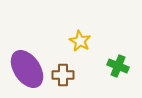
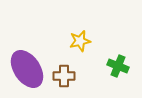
yellow star: rotated 30 degrees clockwise
brown cross: moved 1 px right, 1 px down
